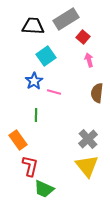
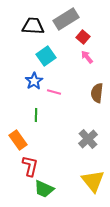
pink arrow: moved 2 px left, 3 px up; rotated 24 degrees counterclockwise
yellow triangle: moved 6 px right, 15 px down
